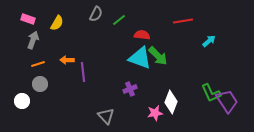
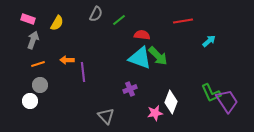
gray circle: moved 1 px down
white circle: moved 8 px right
